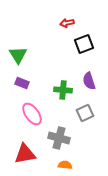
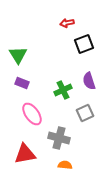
green cross: rotated 30 degrees counterclockwise
